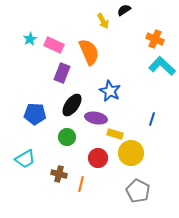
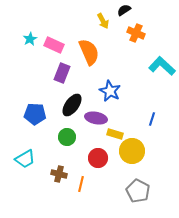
orange cross: moved 19 px left, 6 px up
yellow circle: moved 1 px right, 2 px up
